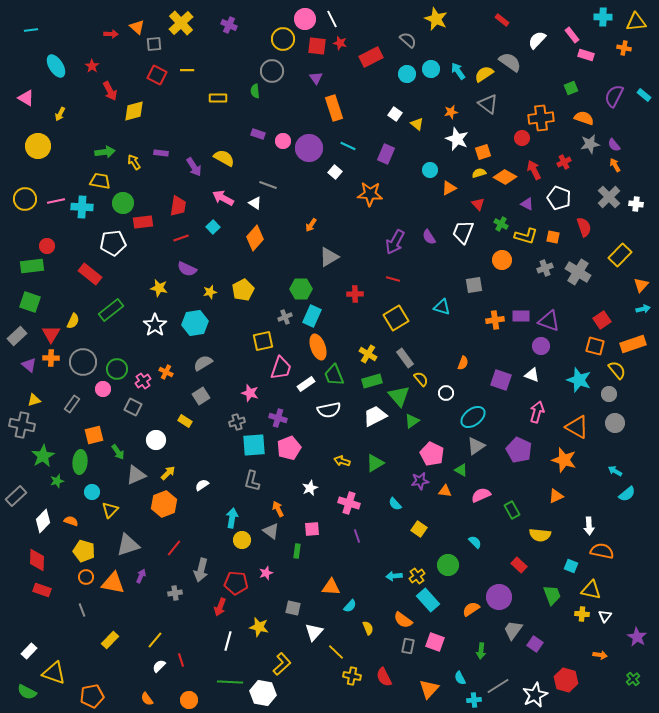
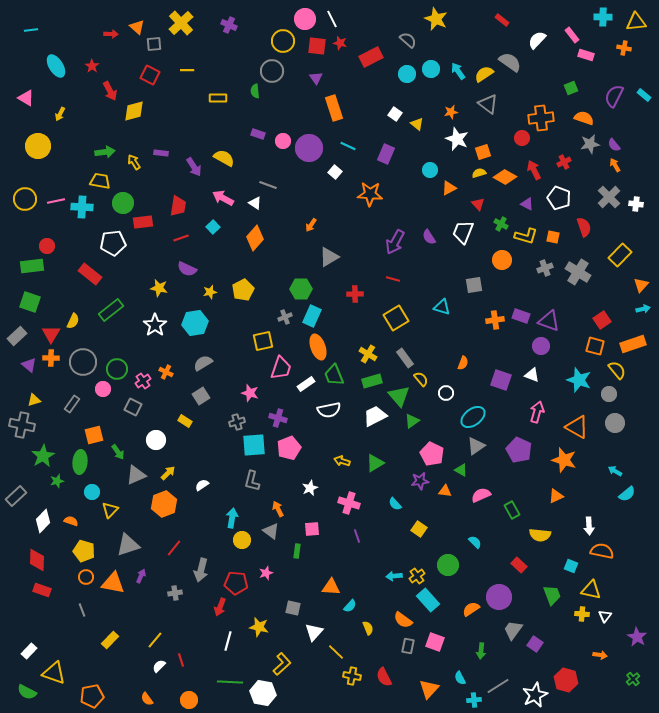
yellow circle at (283, 39): moved 2 px down
red square at (157, 75): moved 7 px left
purple rectangle at (521, 316): rotated 18 degrees clockwise
